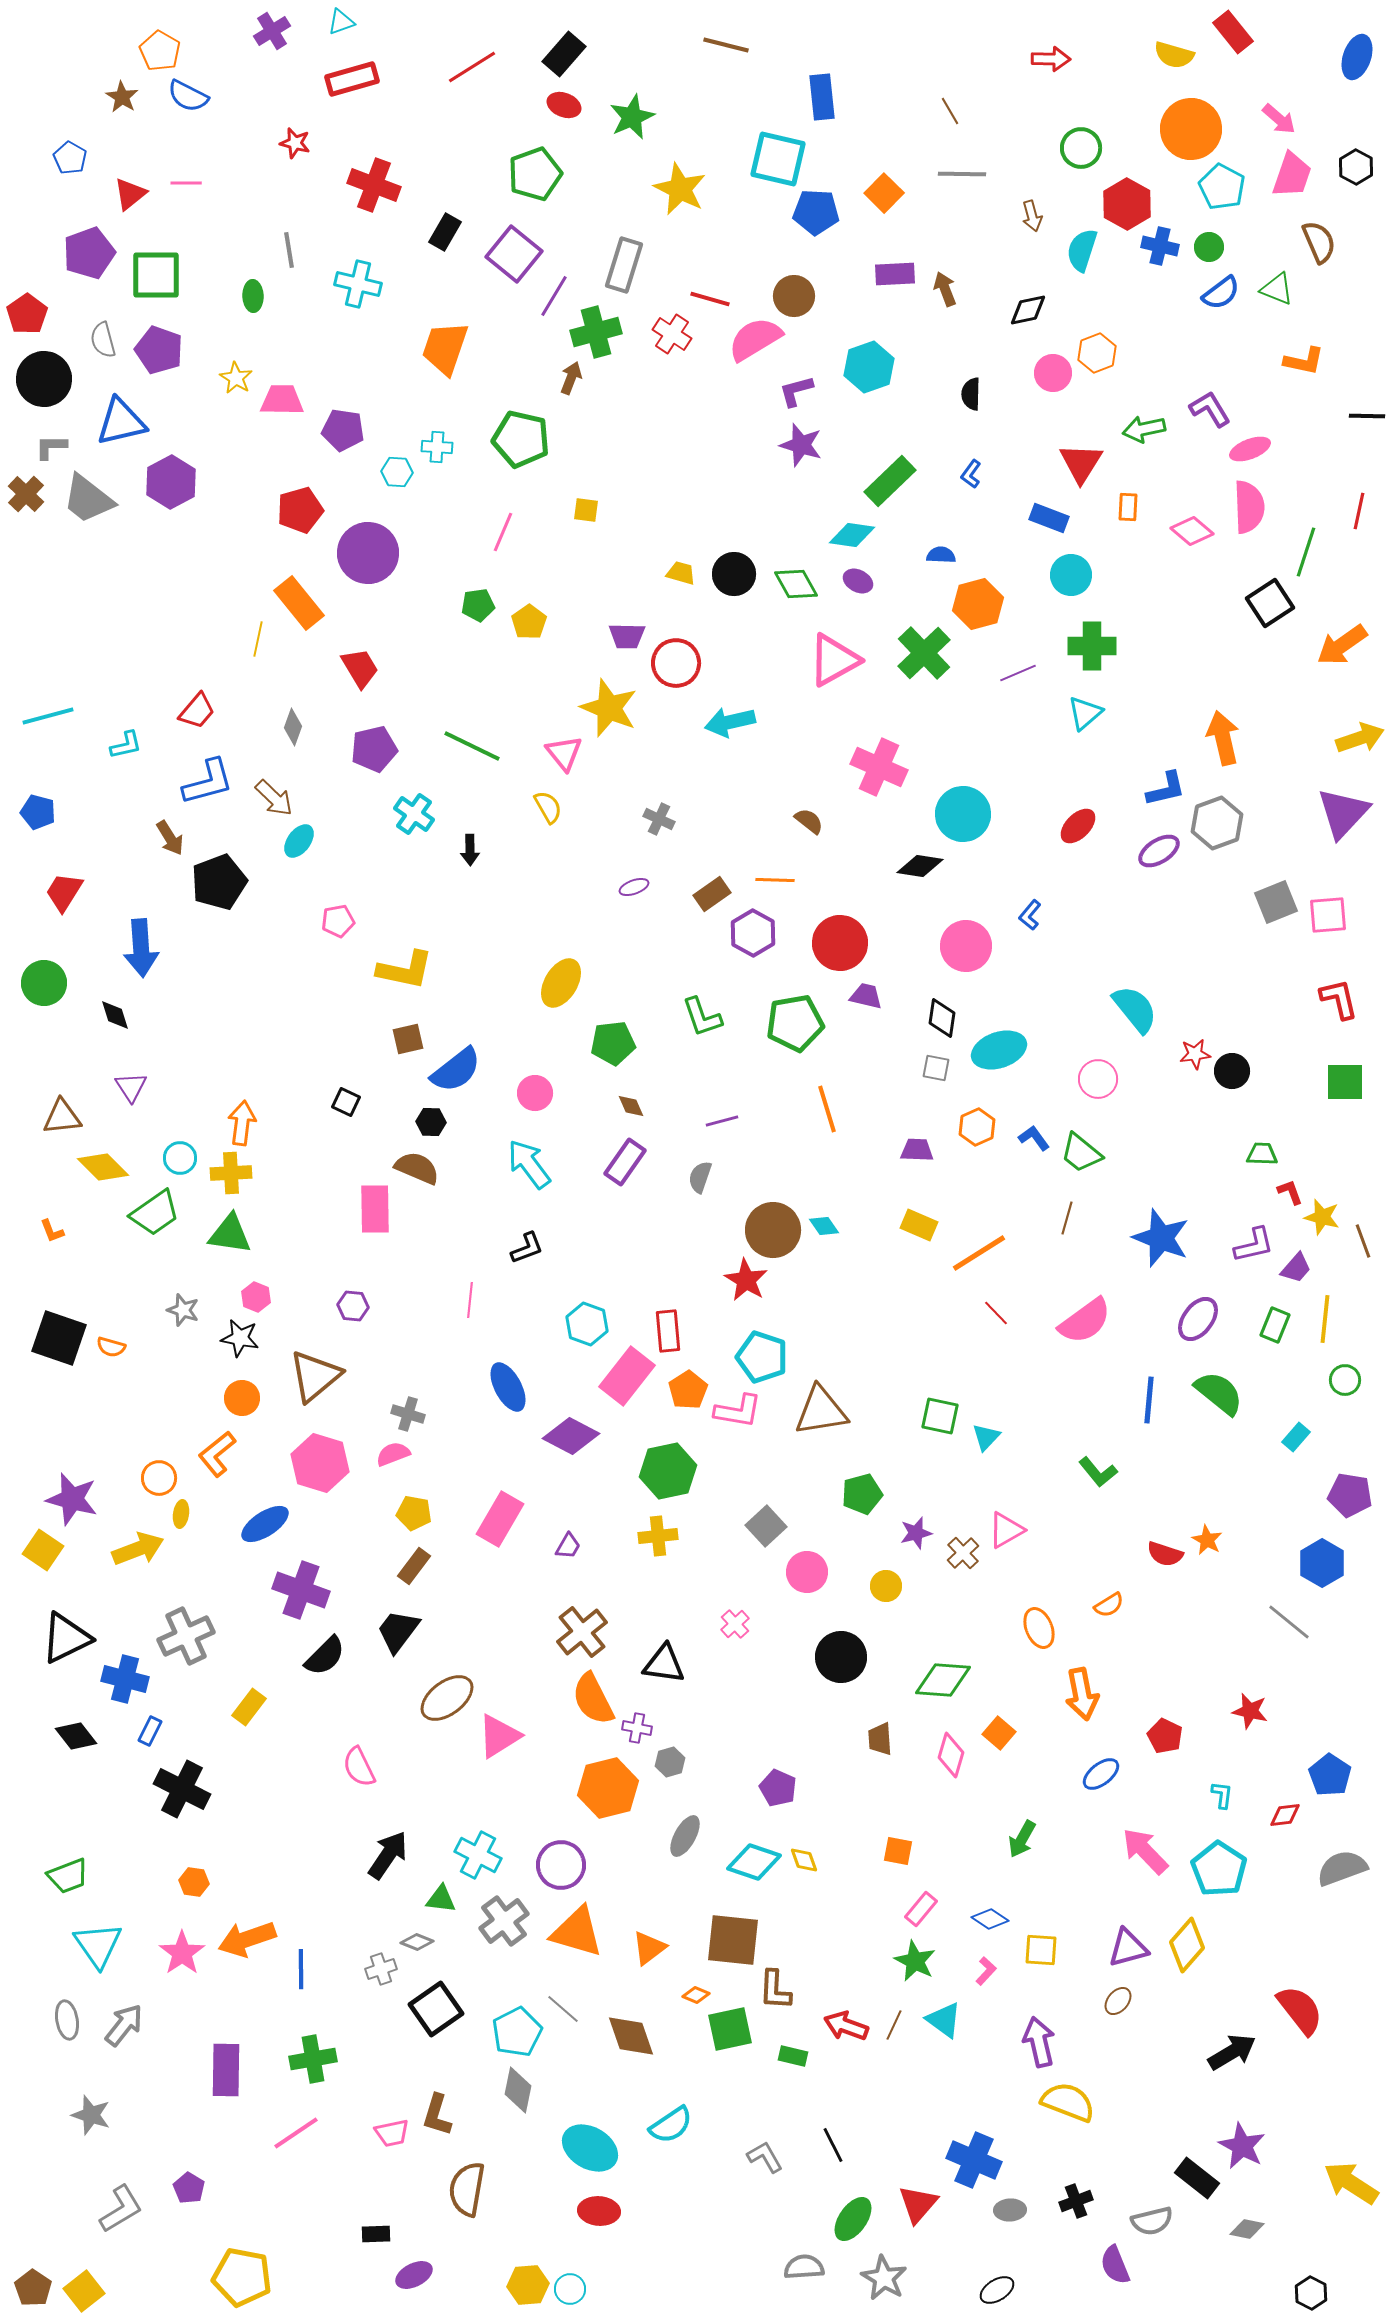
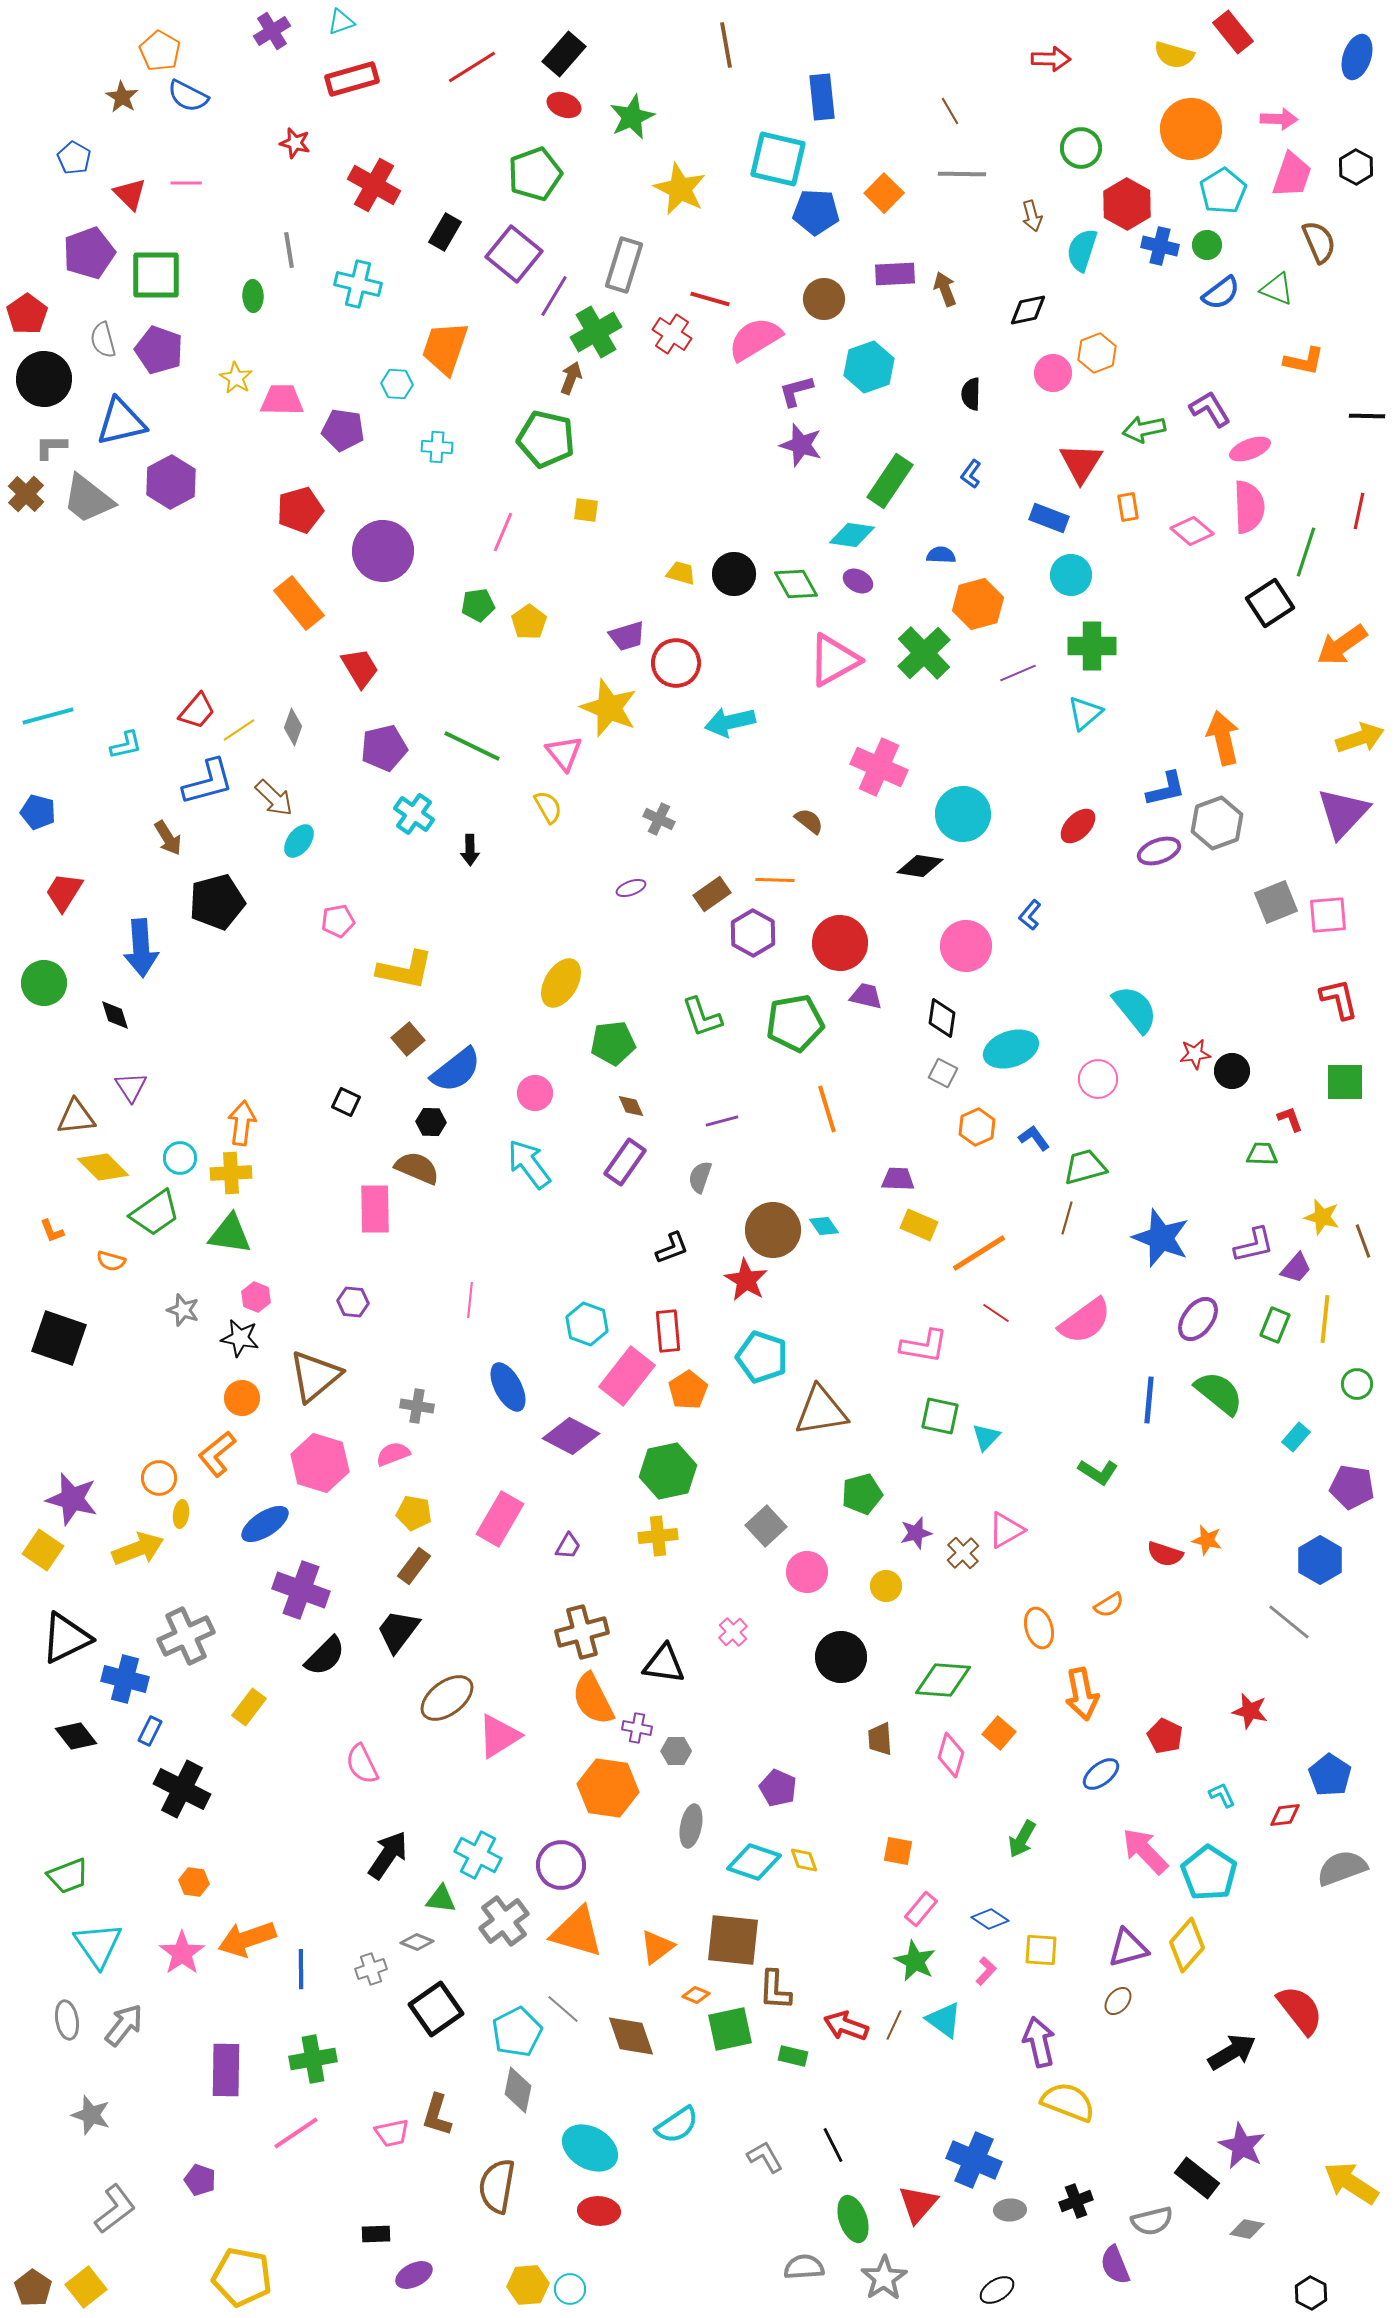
brown line at (726, 45): rotated 66 degrees clockwise
pink arrow at (1279, 119): rotated 39 degrees counterclockwise
blue pentagon at (70, 158): moved 4 px right
red cross at (374, 185): rotated 9 degrees clockwise
cyan pentagon at (1222, 187): moved 1 px right, 4 px down; rotated 12 degrees clockwise
red triangle at (130, 194): rotated 36 degrees counterclockwise
green circle at (1209, 247): moved 2 px left, 2 px up
brown circle at (794, 296): moved 30 px right, 3 px down
green cross at (596, 332): rotated 15 degrees counterclockwise
green pentagon at (521, 439): moved 25 px right
cyan hexagon at (397, 472): moved 88 px up
green rectangle at (890, 481): rotated 12 degrees counterclockwise
orange rectangle at (1128, 507): rotated 12 degrees counterclockwise
purple circle at (368, 553): moved 15 px right, 2 px up
purple trapezoid at (627, 636): rotated 18 degrees counterclockwise
yellow line at (258, 639): moved 19 px left, 91 px down; rotated 44 degrees clockwise
purple pentagon at (374, 749): moved 10 px right, 1 px up
brown arrow at (170, 838): moved 2 px left
purple ellipse at (1159, 851): rotated 12 degrees clockwise
black pentagon at (219, 882): moved 2 px left, 20 px down; rotated 6 degrees clockwise
purple ellipse at (634, 887): moved 3 px left, 1 px down
brown square at (408, 1039): rotated 28 degrees counterclockwise
cyan ellipse at (999, 1050): moved 12 px right, 1 px up
gray square at (936, 1068): moved 7 px right, 5 px down; rotated 16 degrees clockwise
brown triangle at (62, 1117): moved 14 px right
purple trapezoid at (917, 1150): moved 19 px left, 29 px down
green trapezoid at (1081, 1153): moved 4 px right, 14 px down; rotated 126 degrees clockwise
red L-shape at (1290, 1192): moved 73 px up
black L-shape at (527, 1248): moved 145 px right
purple hexagon at (353, 1306): moved 4 px up
red line at (996, 1313): rotated 12 degrees counterclockwise
orange semicircle at (111, 1347): moved 86 px up
green circle at (1345, 1380): moved 12 px right, 4 px down
pink L-shape at (738, 1411): moved 186 px right, 65 px up
gray cross at (408, 1414): moved 9 px right, 8 px up; rotated 8 degrees counterclockwise
green L-shape at (1098, 1472): rotated 18 degrees counterclockwise
purple pentagon at (1350, 1495): moved 2 px right, 8 px up
orange star at (1207, 1540): rotated 16 degrees counterclockwise
blue hexagon at (1322, 1563): moved 2 px left, 3 px up
pink cross at (735, 1624): moved 2 px left, 8 px down
orange ellipse at (1039, 1628): rotated 6 degrees clockwise
brown cross at (582, 1632): rotated 24 degrees clockwise
gray hexagon at (670, 1762): moved 6 px right, 11 px up; rotated 16 degrees clockwise
pink semicircle at (359, 1767): moved 3 px right, 3 px up
orange hexagon at (608, 1788): rotated 22 degrees clockwise
cyan L-shape at (1222, 1795): rotated 32 degrees counterclockwise
gray ellipse at (685, 1836): moved 6 px right, 10 px up; rotated 18 degrees counterclockwise
cyan pentagon at (1219, 1869): moved 10 px left, 4 px down
orange triangle at (649, 1948): moved 8 px right, 1 px up
gray cross at (381, 1969): moved 10 px left
cyan semicircle at (671, 2125): moved 6 px right
purple pentagon at (189, 2188): moved 11 px right, 8 px up; rotated 12 degrees counterclockwise
brown semicircle at (467, 2189): moved 30 px right, 3 px up
gray L-shape at (121, 2209): moved 6 px left; rotated 6 degrees counterclockwise
green ellipse at (853, 2219): rotated 54 degrees counterclockwise
gray star at (884, 2278): rotated 9 degrees clockwise
yellow square at (84, 2291): moved 2 px right, 4 px up
